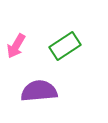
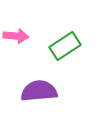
pink arrow: moved 10 px up; rotated 115 degrees counterclockwise
